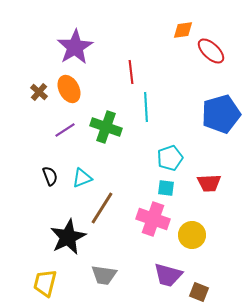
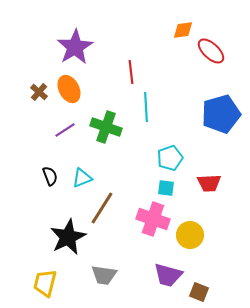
yellow circle: moved 2 px left
